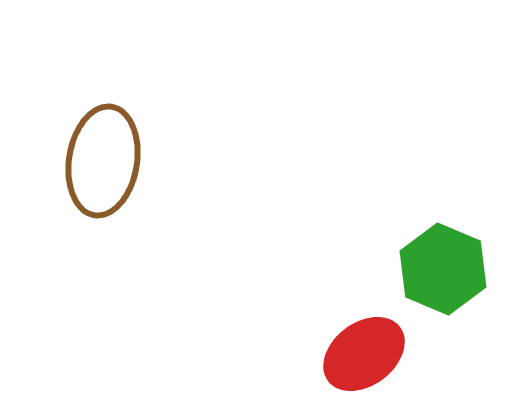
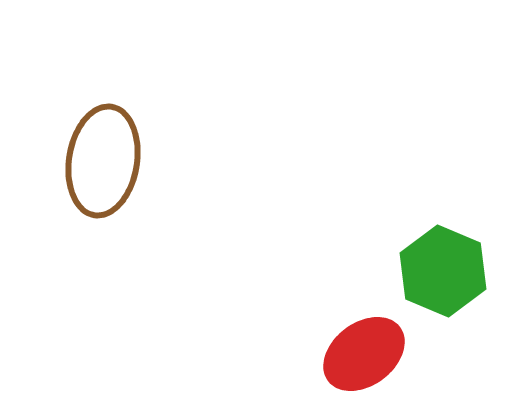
green hexagon: moved 2 px down
